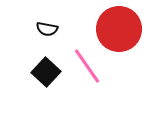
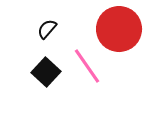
black semicircle: rotated 120 degrees clockwise
